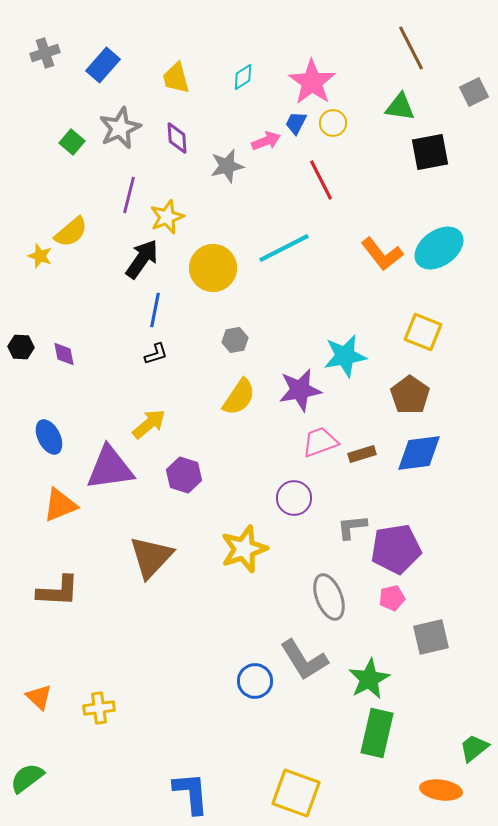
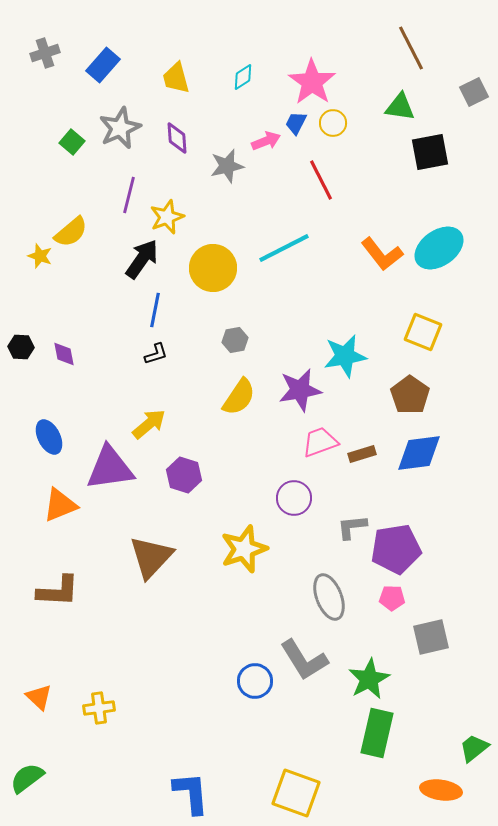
pink pentagon at (392, 598): rotated 15 degrees clockwise
